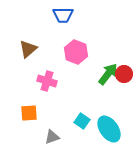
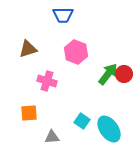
brown triangle: rotated 24 degrees clockwise
gray triangle: rotated 14 degrees clockwise
